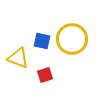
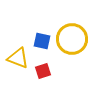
red square: moved 2 px left, 4 px up
